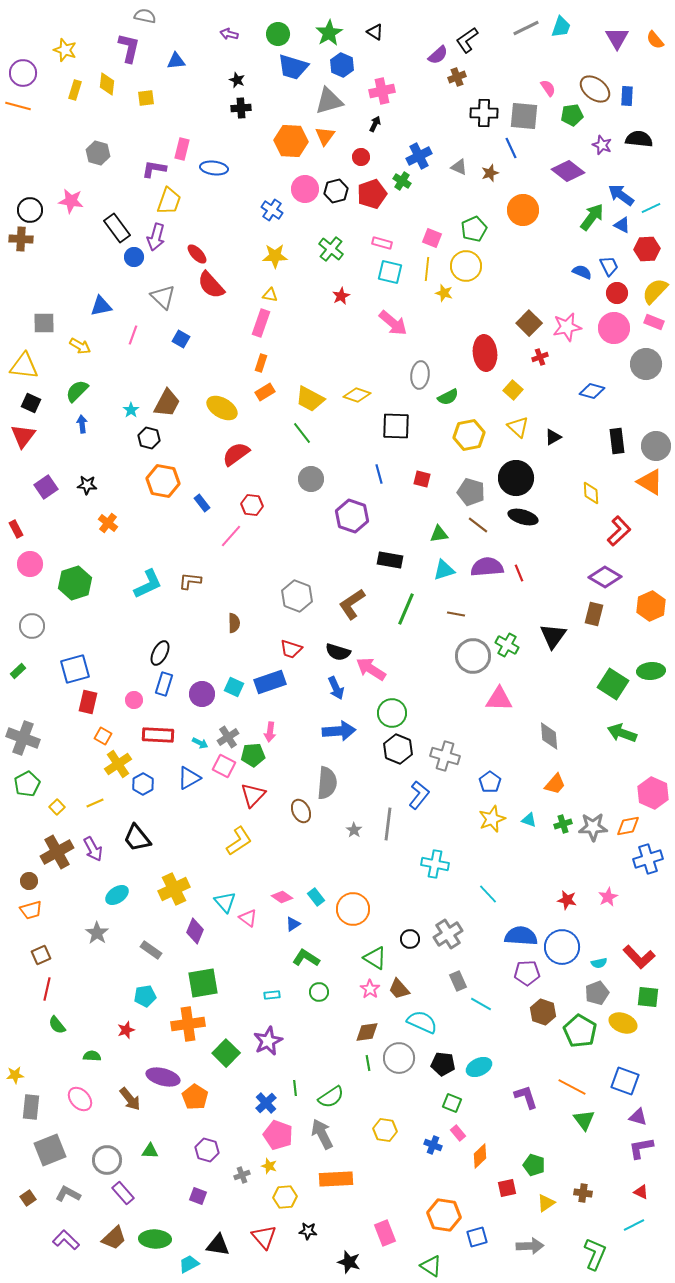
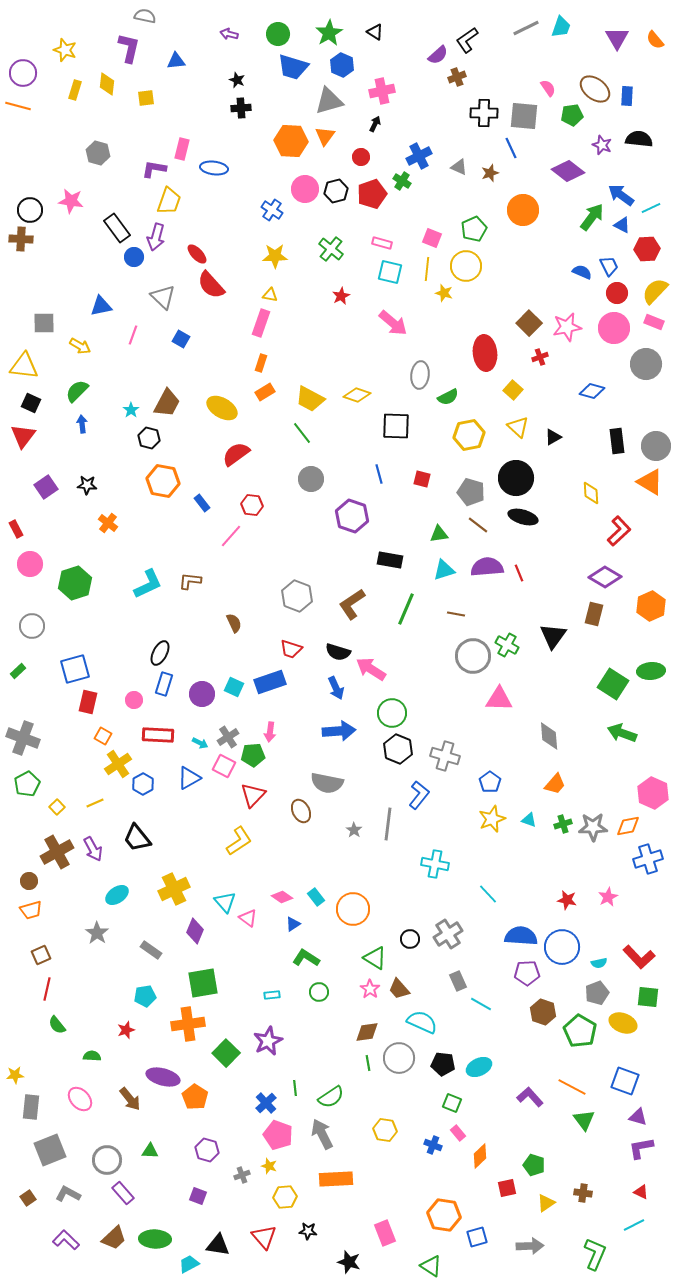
brown semicircle at (234, 623): rotated 24 degrees counterclockwise
gray semicircle at (327, 783): rotated 96 degrees clockwise
purple L-shape at (526, 1097): moved 4 px right; rotated 24 degrees counterclockwise
